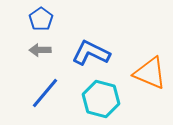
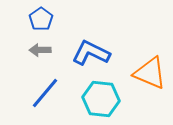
cyan hexagon: rotated 9 degrees counterclockwise
